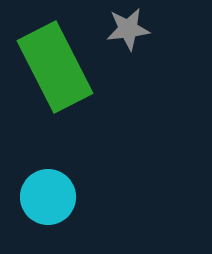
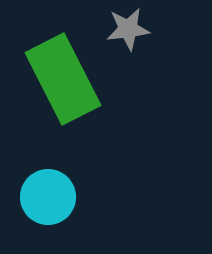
green rectangle: moved 8 px right, 12 px down
